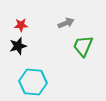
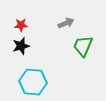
black star: moved 3 px right
